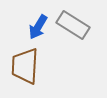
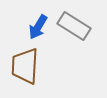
gray rectangle: moved 1 px right, 1 px down
